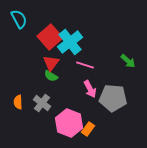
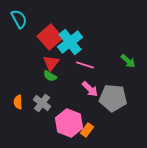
green semicircle: moved 1 px left
pink arrow: rotated 18 degrees counterclockwise
orange rectangle: moved 1 px left, 1 px down
